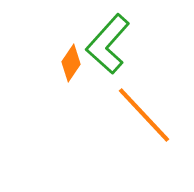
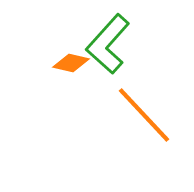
orange diamond: rotated 69 degrees clockwise
